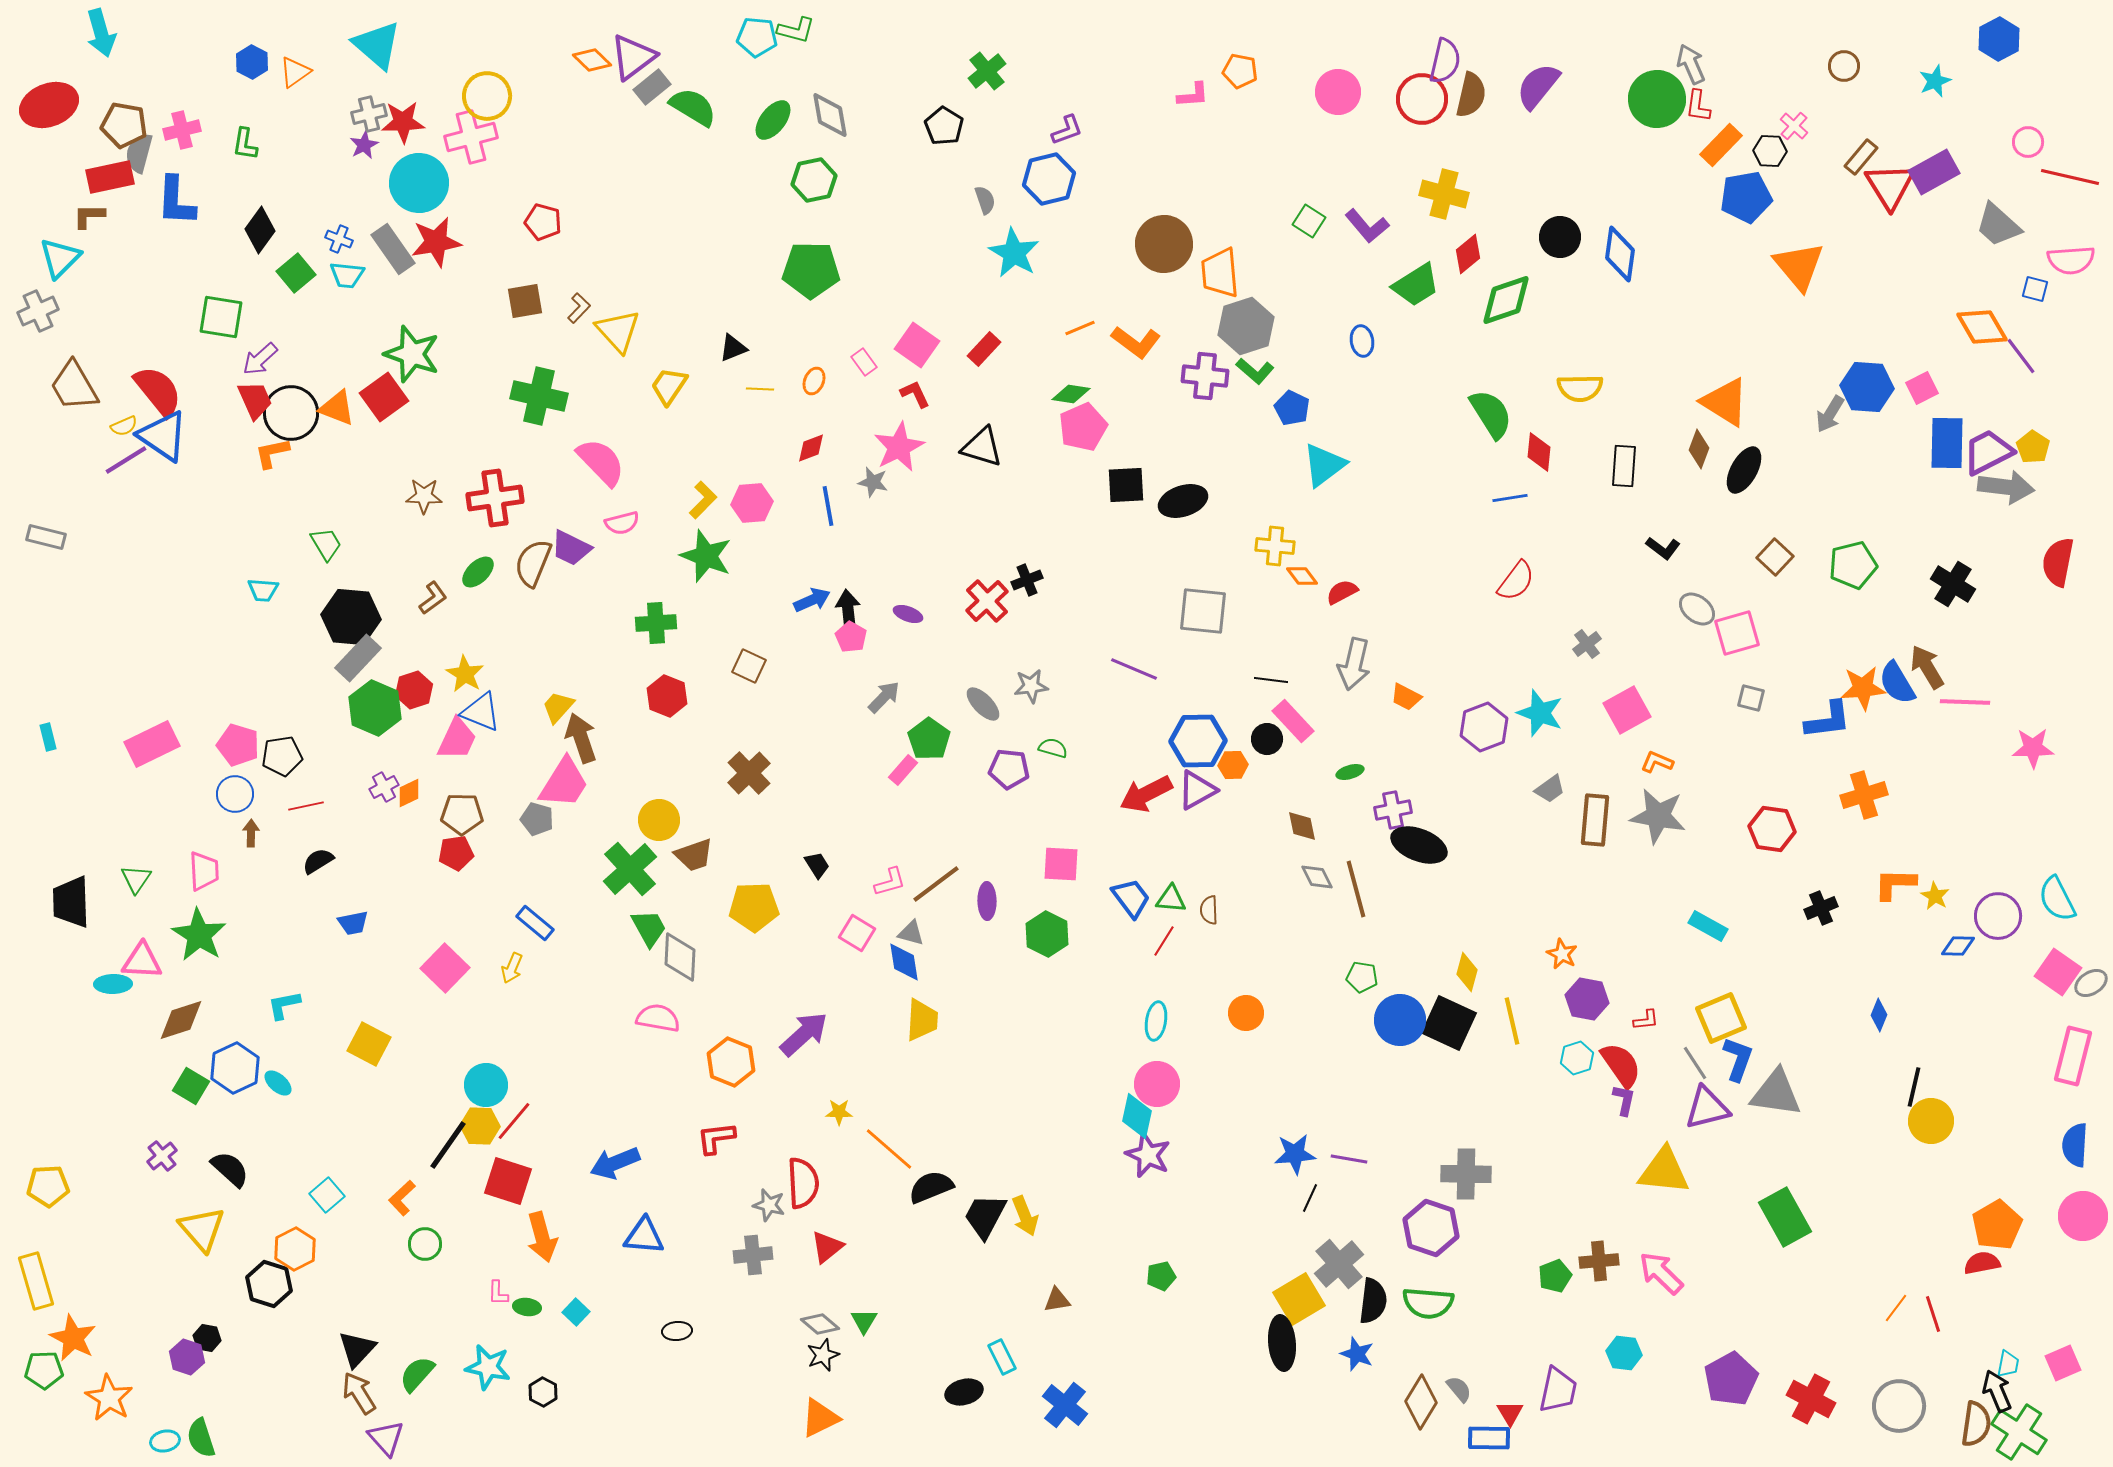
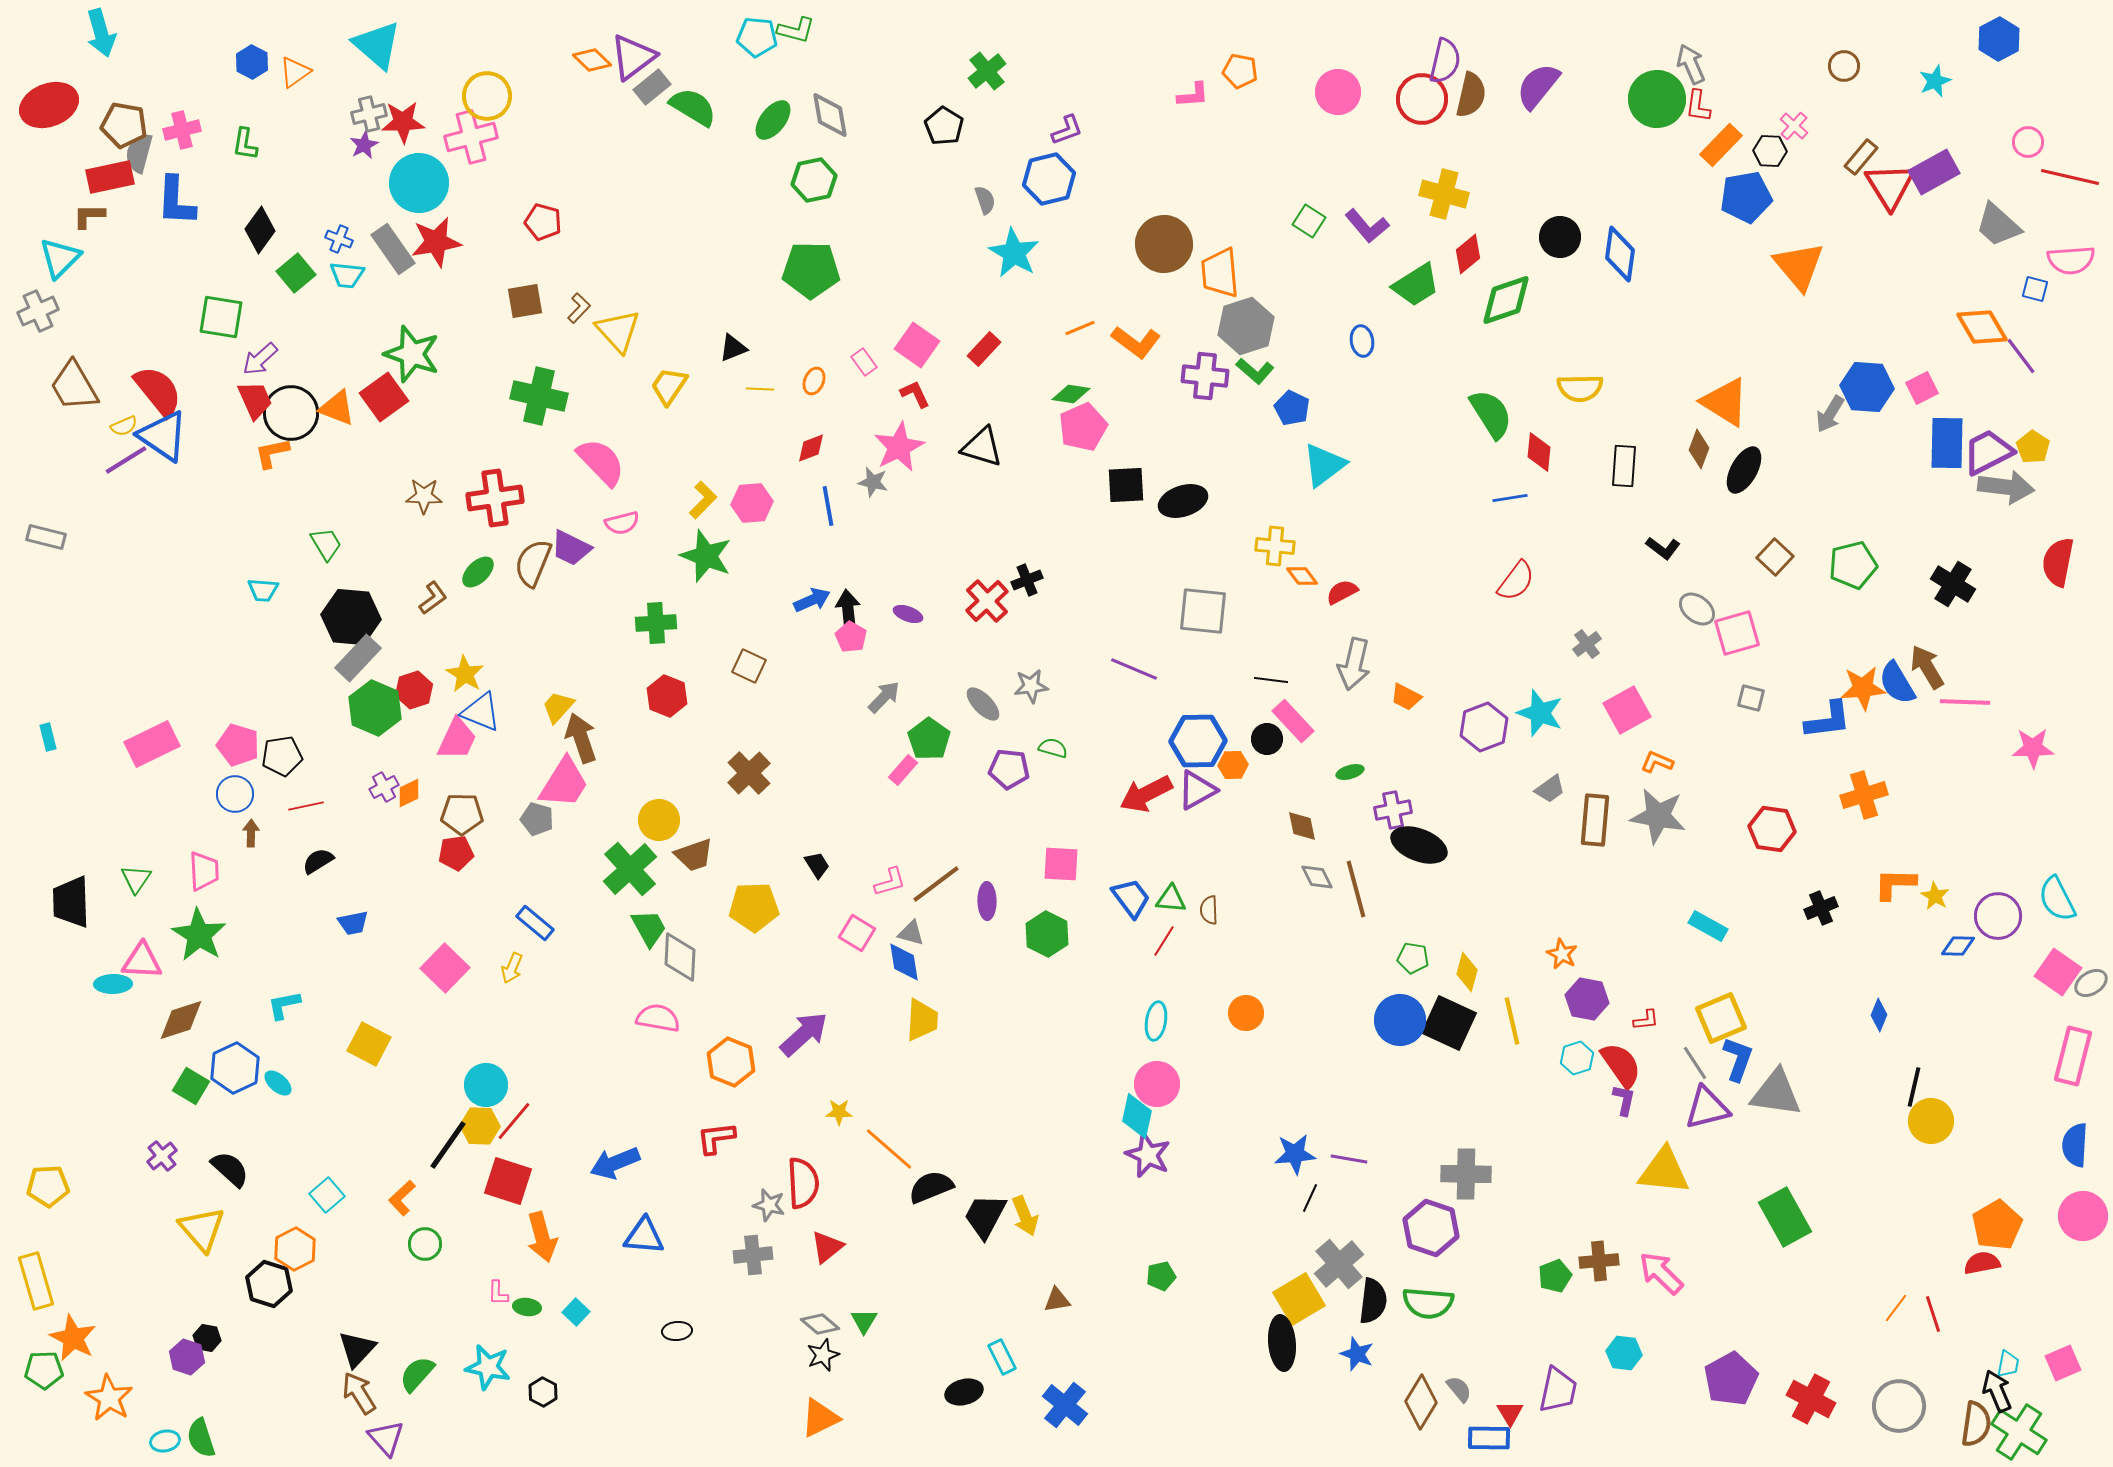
green pentagon at (1362, 977): moved 51 px right, 19 px up
